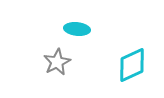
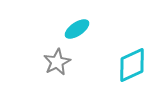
cyan ellipse: rotated 40 degrees counterclockwise
